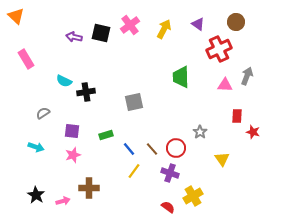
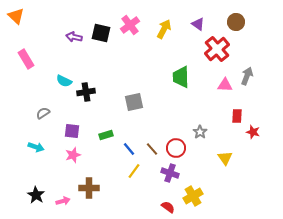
red cross: moved 2 px left; rotated 15 degrees counterclockwise
yellow triangle: moved 3 px right, 1 px up
